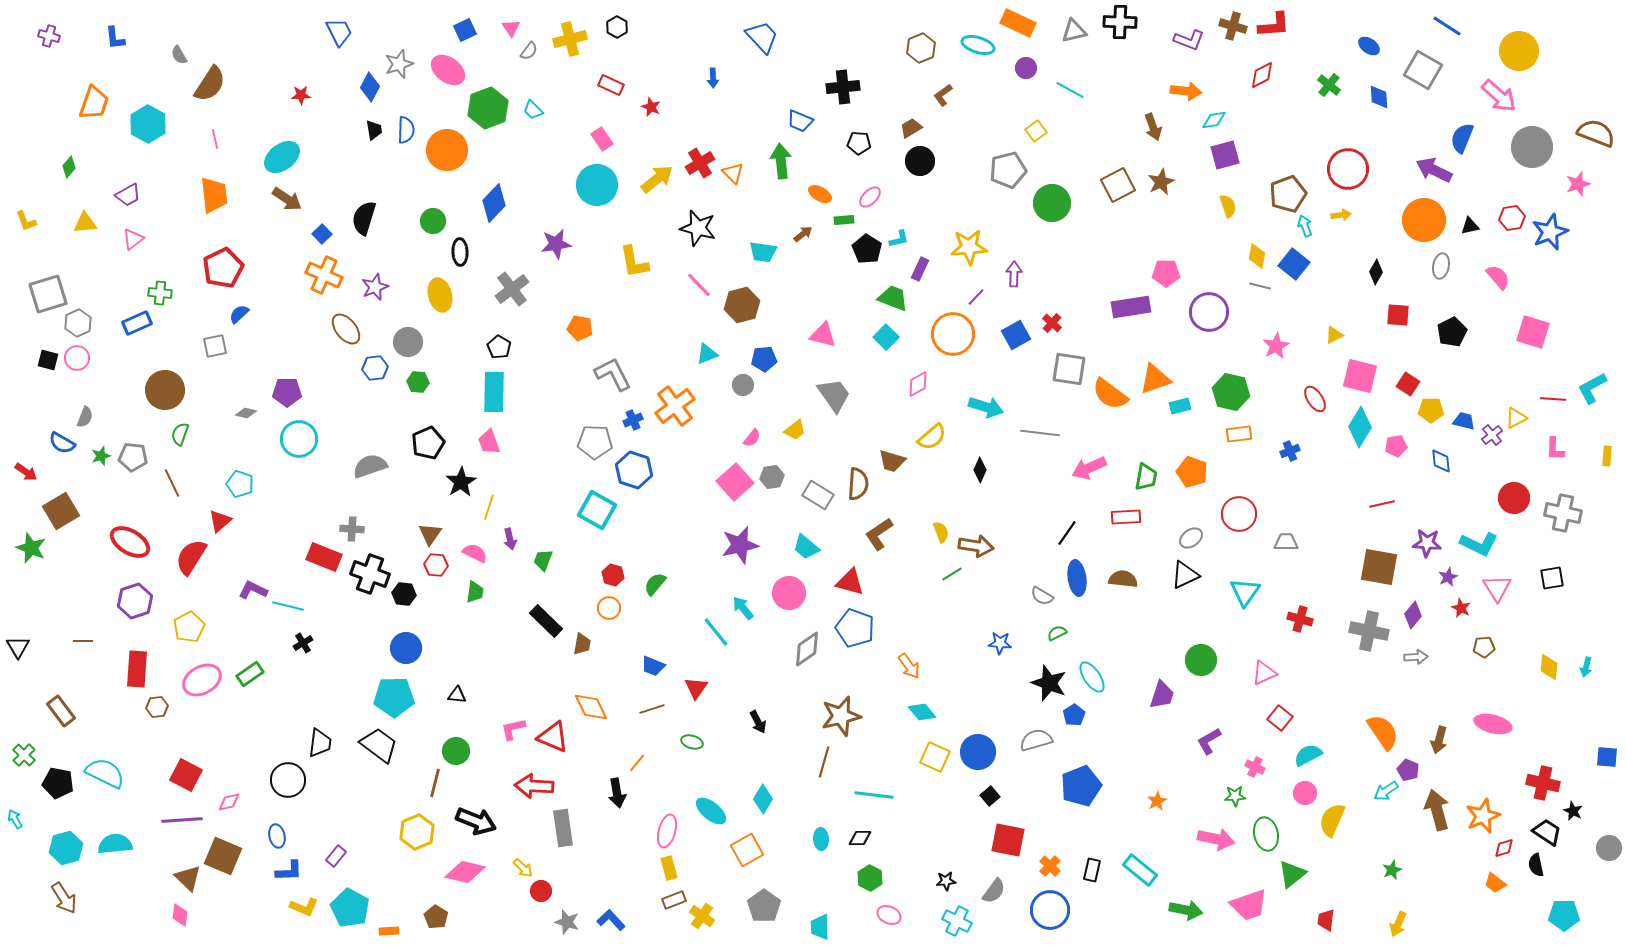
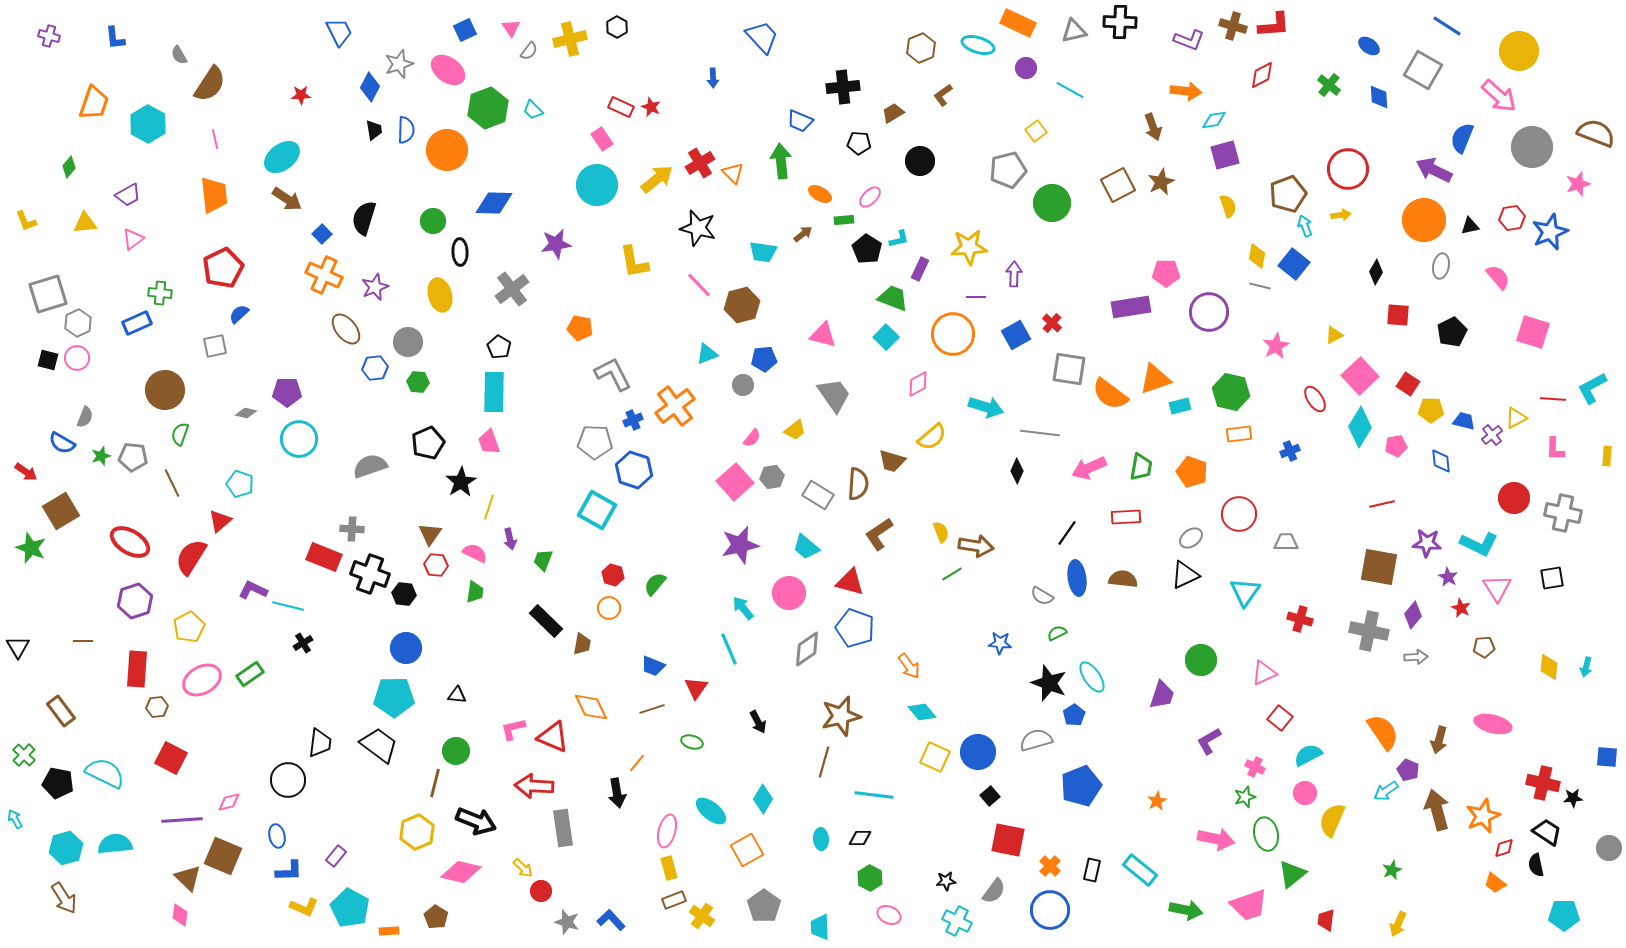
red rectangle at (611, 85): moved 10 px right, 22 px down
brown trapezoid at (911, 128): moved 18 px left, 15 px up
blue diamond at (494, 203): rotated 48 degrees clockwise
purple line at (976, 297): rotated 48 degrees clockwise
pink square at (1360, 376): rotated 33 degrees clockwise
black diamond at (980, 470): moved 37 px right, 1 px down
green trapezoid at (1146, 477): moved 5 px left, 10 px up
purple star at (1448, 577): rotated 18 degrees counterclockwise
cyan line at (716, 632): moved 13 px right, 17 px down; rotated 16 degrees clockwise
red square at (186, 775): moved 15 px left, 17 px up
green star at (1235, 796): moved 10 px right, 1 px down; rotated 15 degrees counterclockwise
black star at (1573, 811): moved 13 px up; rotated 30 degrees counterclockwise
pink diamond at (465, 872): moved 4 px left
